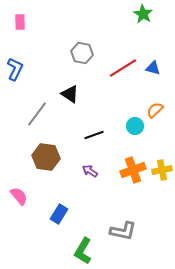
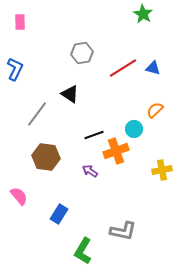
gray hexagon: rotated 20 degrees counterclockwise
cyan circle: moved 1 px left, 3 px down
orange cross: moved 17 px left, 19 px up
